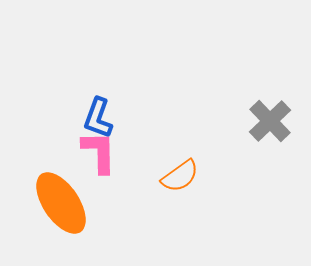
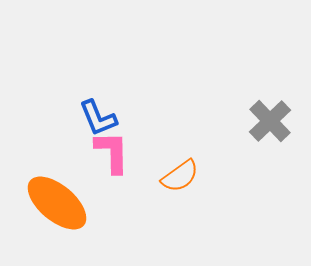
blue L-shape: rotated 42 degrees counterclockwise
pink L-shape: moved 13 px right
orange ellipse: moved 4 px left; rotated 16 degrees counterclockwise
